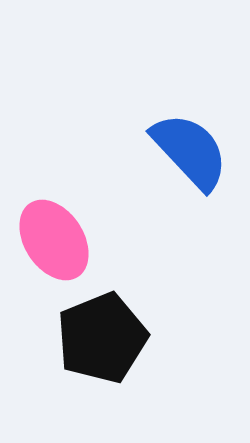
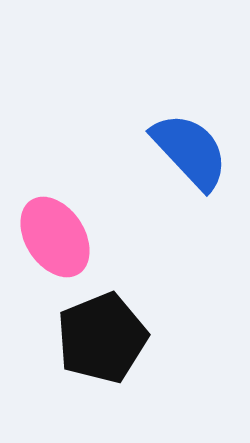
pink ellipse: moved 1 px right, 3 px up
